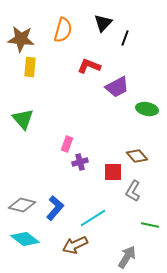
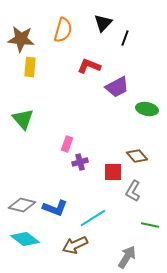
blue L-shape: rotated 70 degrees clockwise
